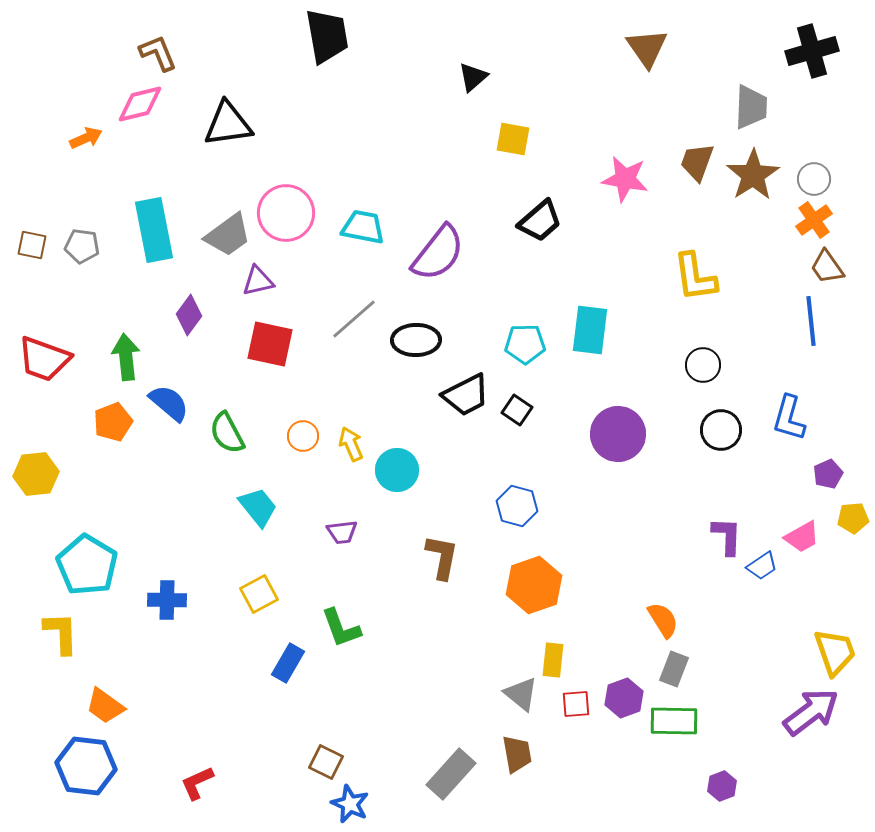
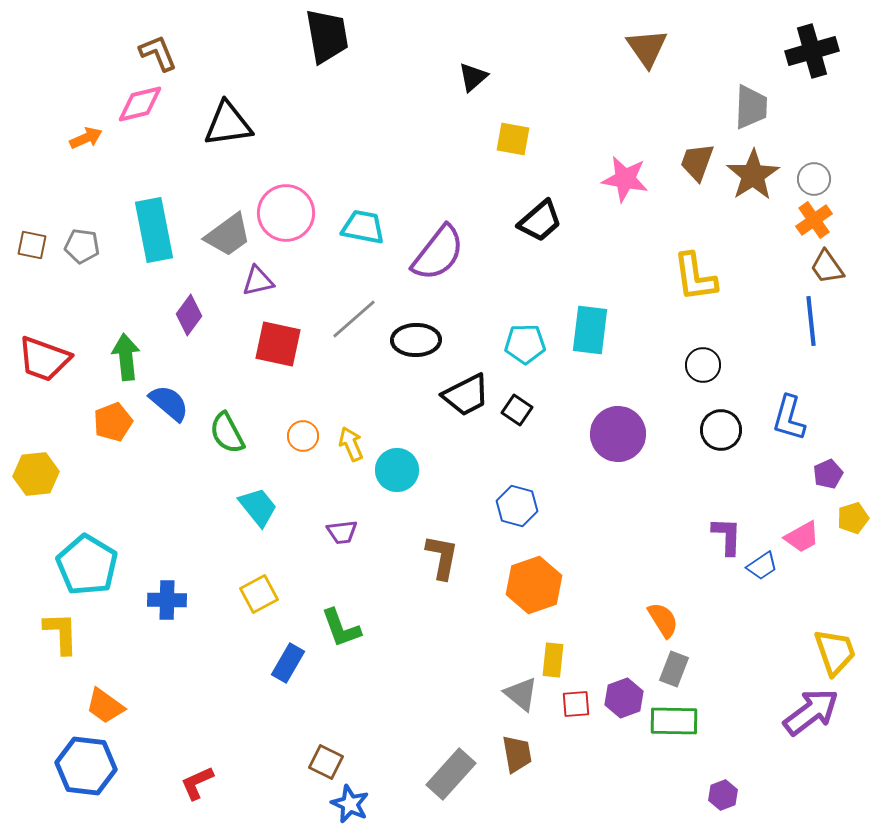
red square at (270, 344): moved 8 px right
yellow pentagon at (853, 518): rotated 12 degrees counterclockwise
purple hexagon at (722, 786): moved 1 px right, 9 px down
